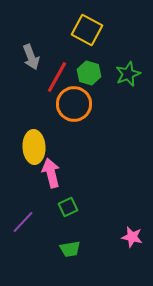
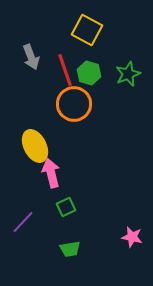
red line: moved 8 px right, 7 px up; rotated 48 degrees counterclockwise
yellow ellipse: moved 1 px right, 1 px up; rotated 24 degrees counterclockwise
green square: moved 2 px left
